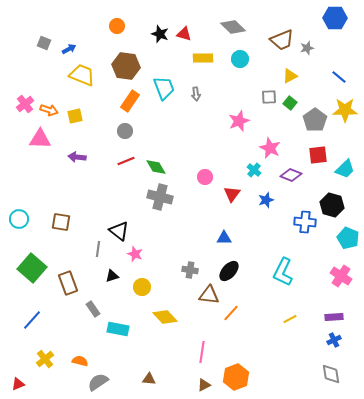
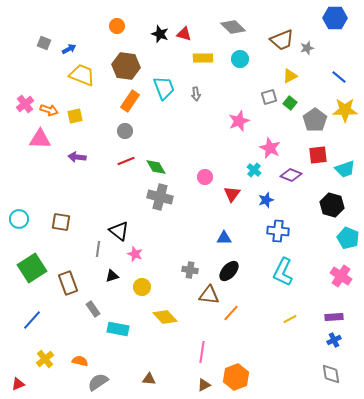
gray square at (269, 97): rotated 14 degrees counterclockwise
cyan trapezoid at (345, 169): rotated 25 degrees clockwise
blue cross at (305, 222): moved 27 px left, 9 px down
green square at (32, 268): rotated 16 degrees clockwise
